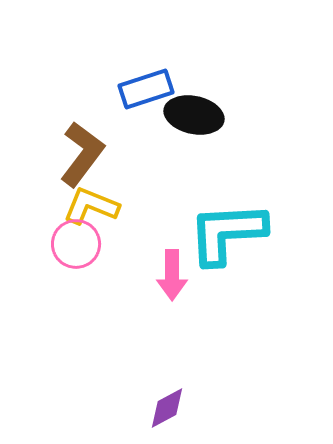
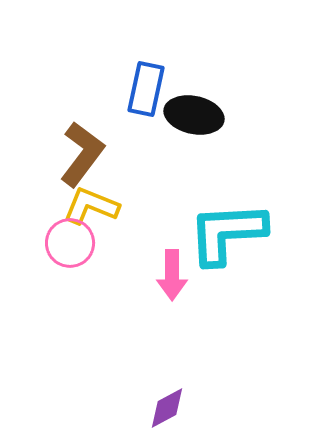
blue rectangle: rotated 60 degrees counterclockwise
pink circle: moved 6 px left, 1 px up
